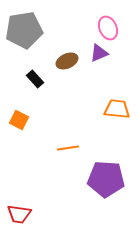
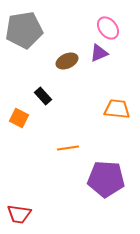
pink ellipse: rotated 15 degrees counterclockwise
black rectangle: moved 8 px right, 17 px down
orange square: moved 2 px up
